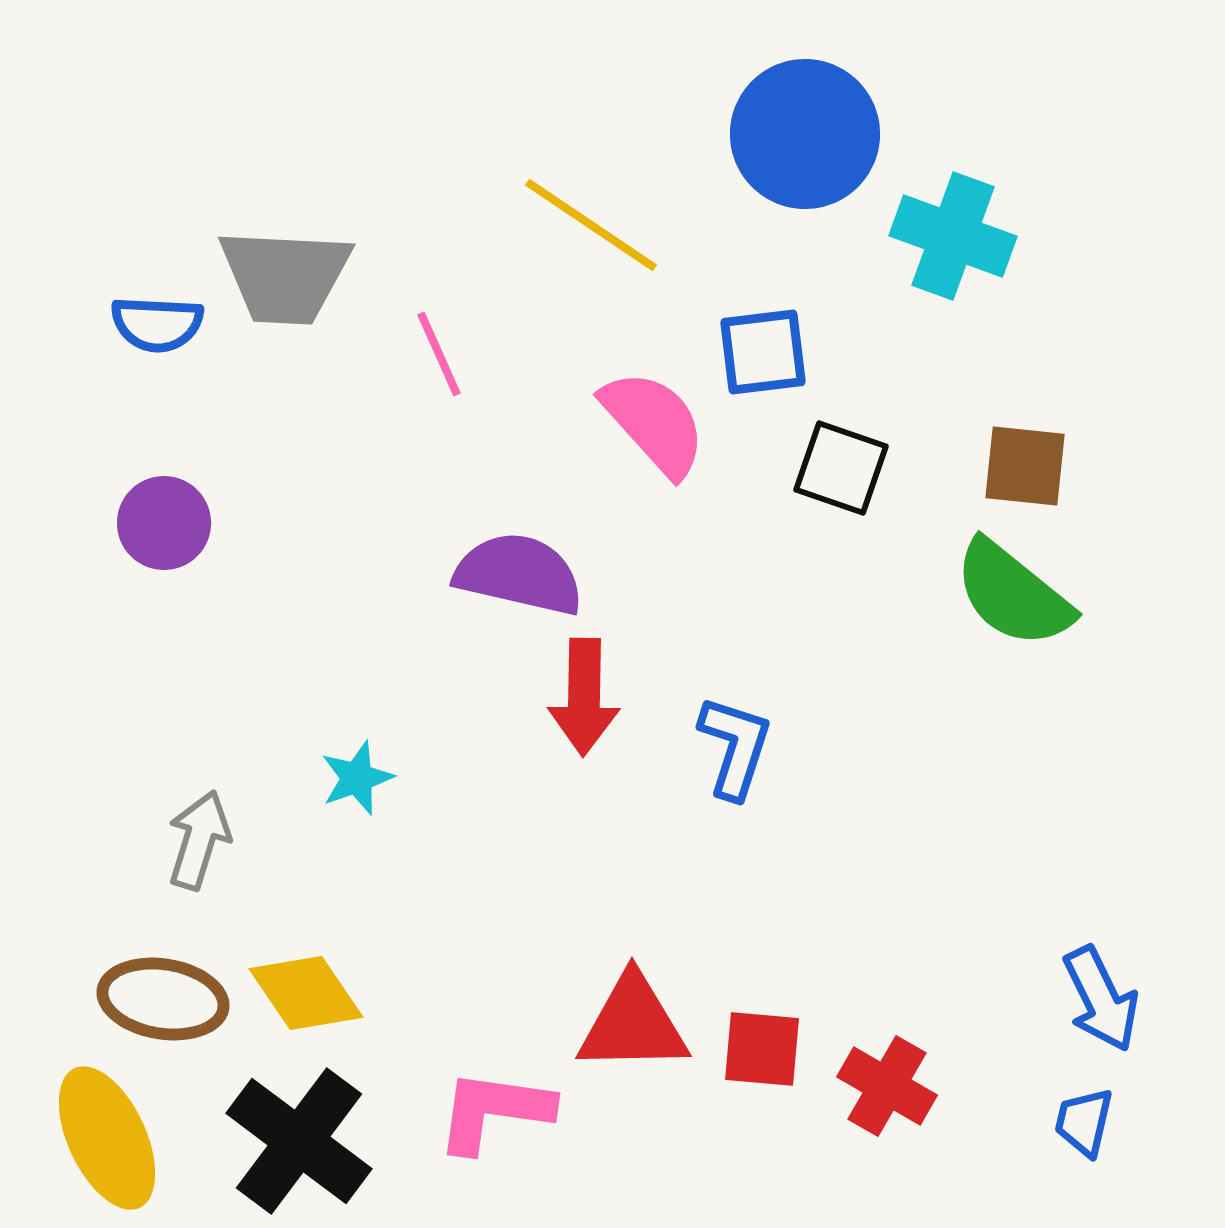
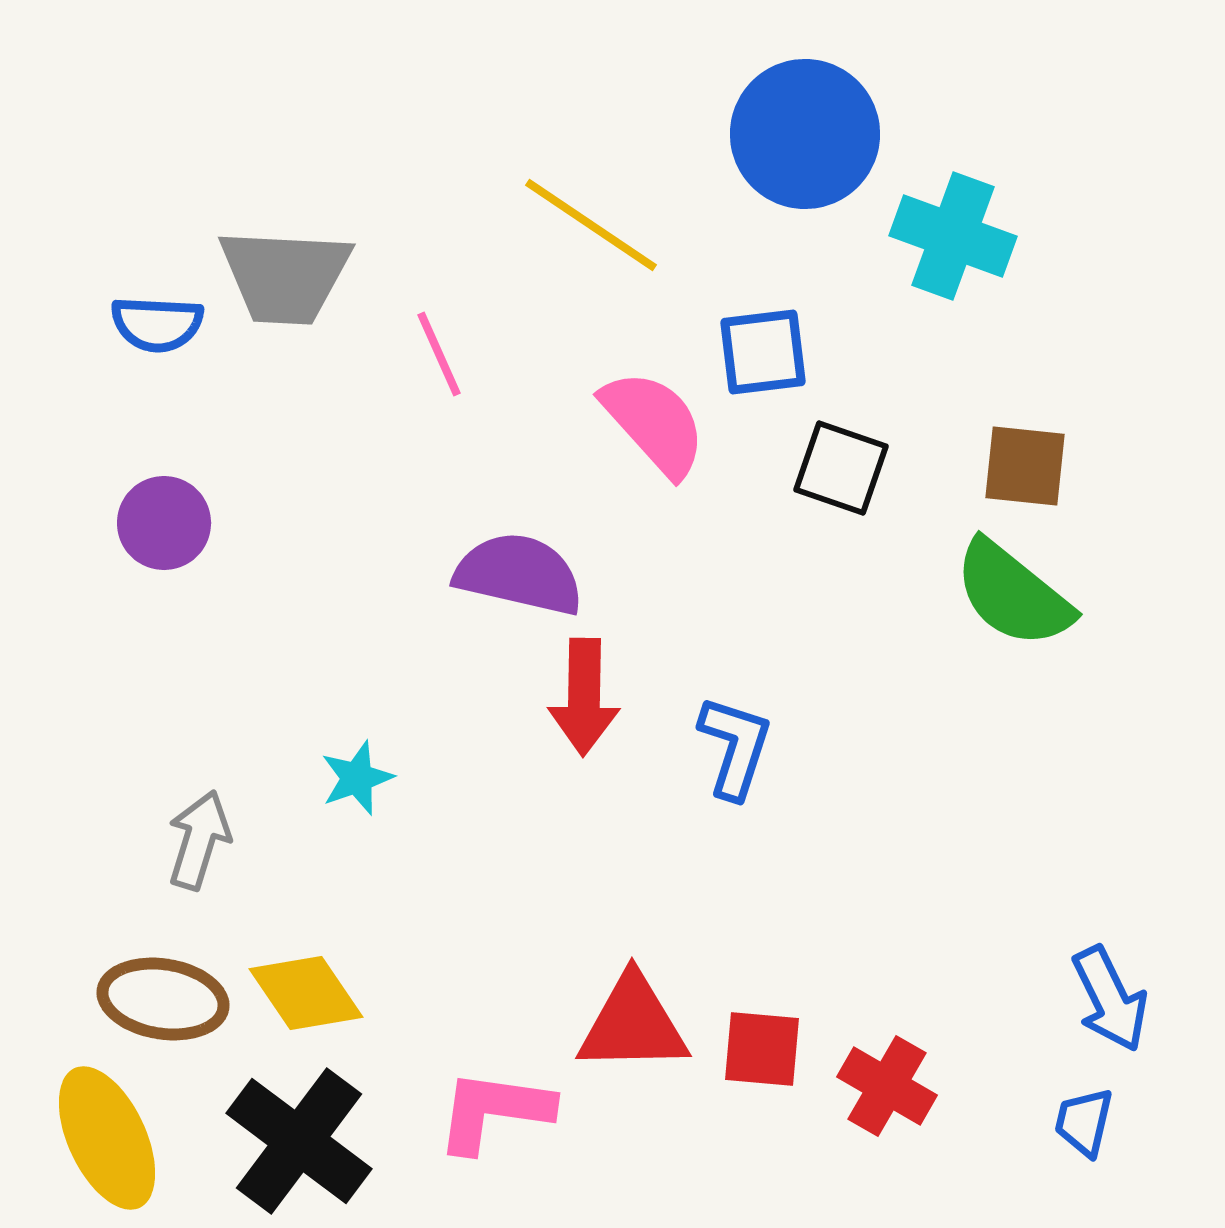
blue arrow: moved 9 px right
